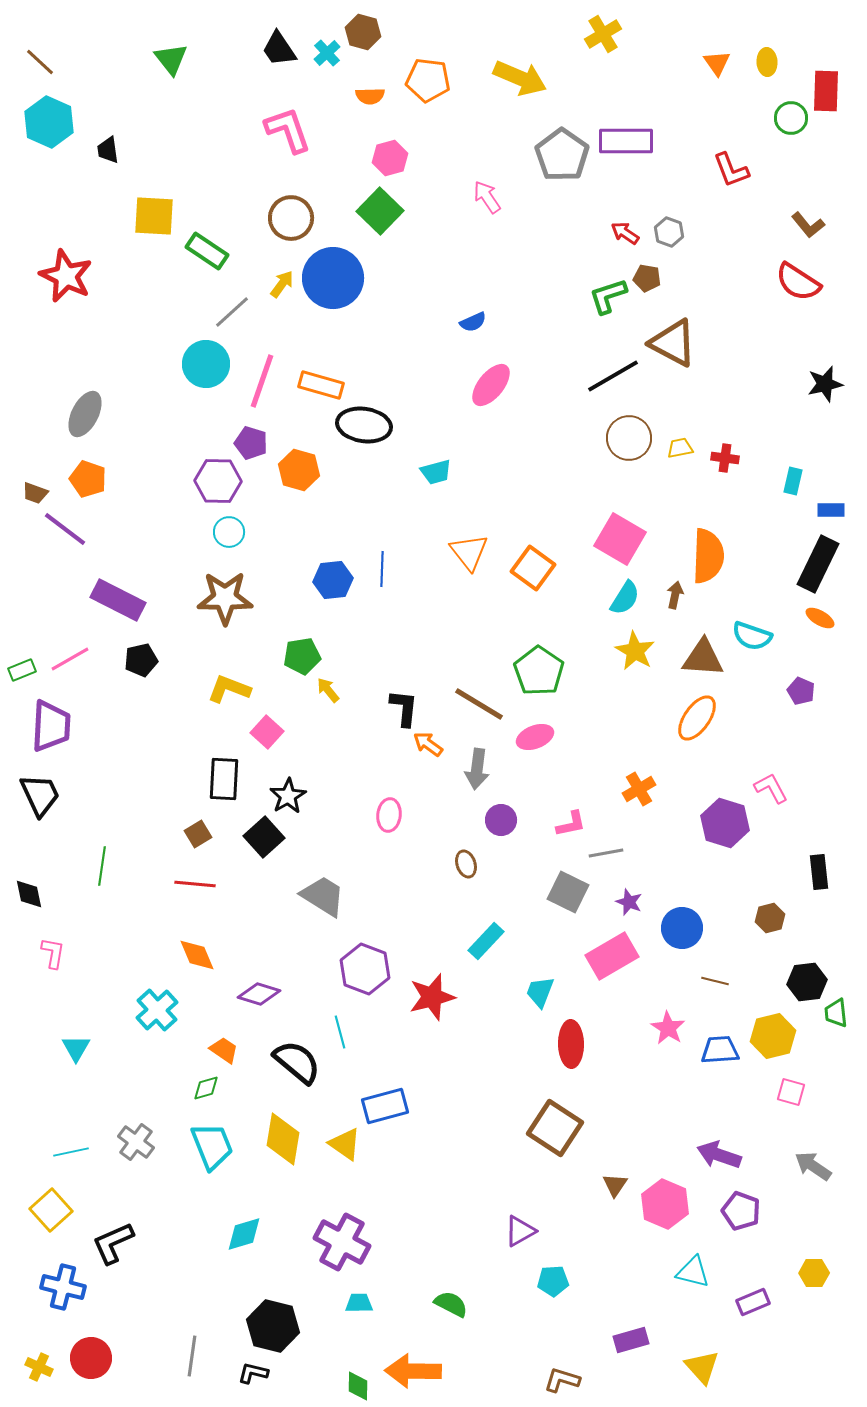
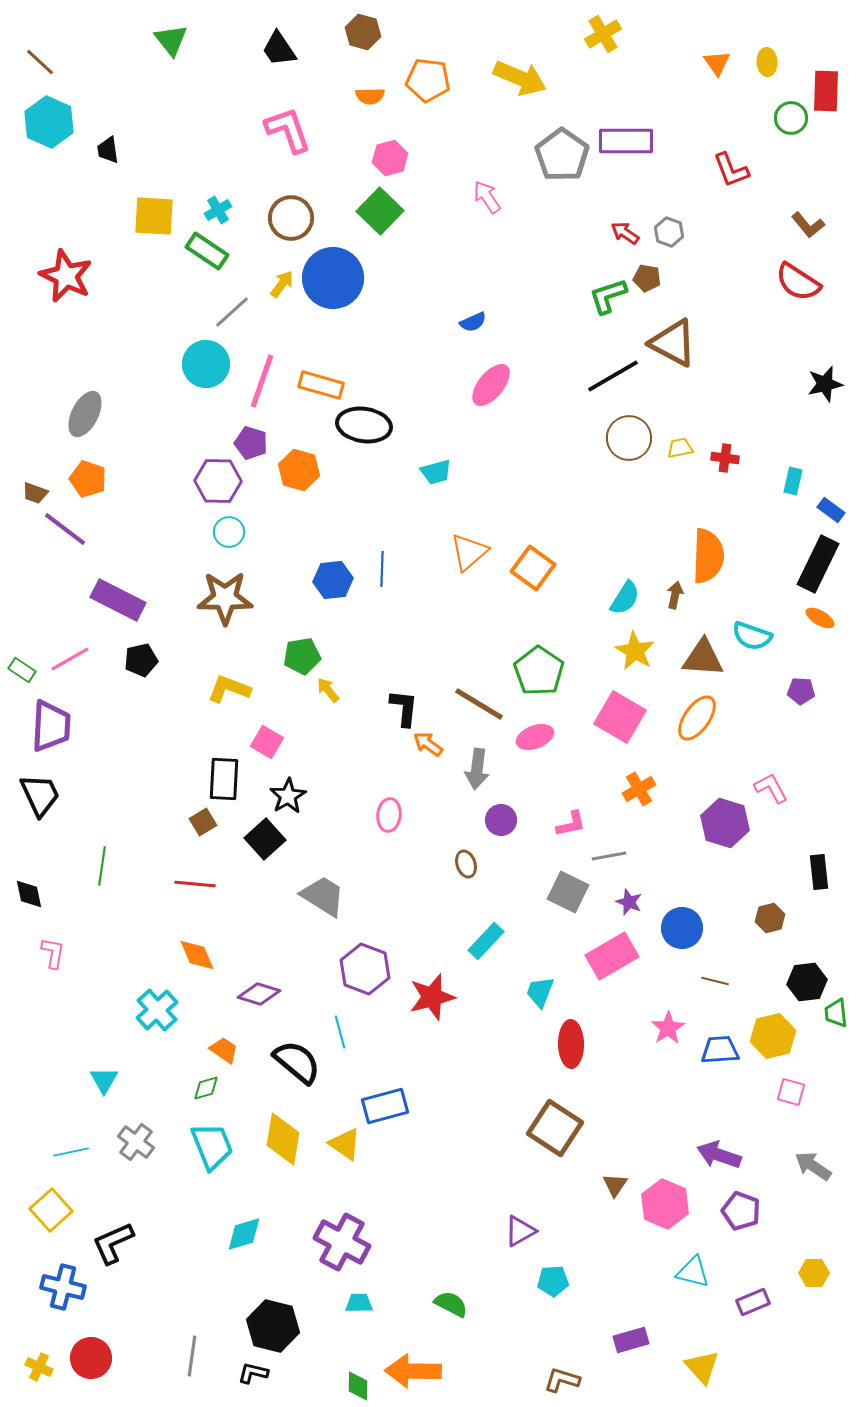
cyan cross at (327, 53): moved 109 px left, 157 px down; rotated 12 degrees clockwise
green triangle at (171, 59): moved 19 px up
blue rectangle at (831, 510): rotated 36 degrees clockwise
pink square at (620, 539): moved 178 px down
orange triangle at (469, 552): rotated 27 degrees clockwise
green rectangle at (22, 670): rotated 56 degrees clockwise
purple pentagon at (801, 691): rotated 20 degrees counterclockwise
pink square at (267, 732): moved 10 px down; rotated 12 degrees counterclockwise
brown square at (198, 834): moved 5 px right, 12 px up
black square at (264, 837): moved 1 px right, 2 px down
gray line at (606, 853): moved 3 px right, 3 px down
pink star at (668, 1028): rotated 8 degrees clockwise
cyan triangle at (76, 1048): moved 28 px right, 32 px down
